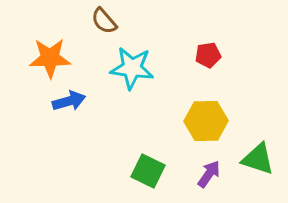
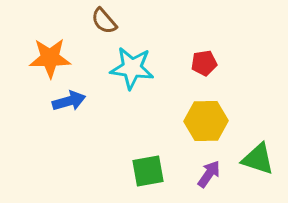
red pentagon: moved 4 px left, 8 px down
green square: rotated 36 degrees counterclockwise
